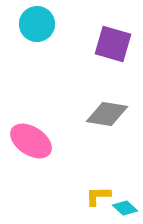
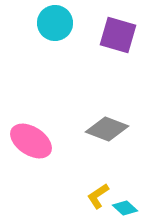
cyan circle: moved 18 px right, 1 px up
purple square: moved 5 px right, 9 px up
gray diamond: moved 15 px down; rotated 12 degrees clockwise
yellow L-shape: rotated 32 degrees counterclockwise
